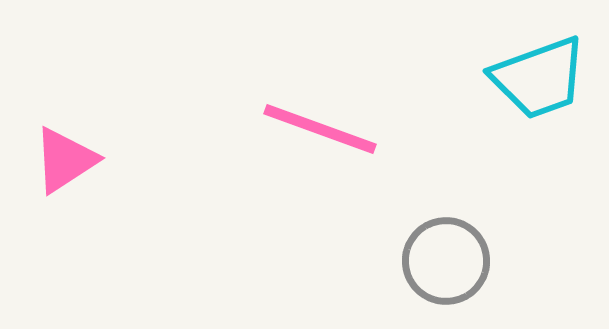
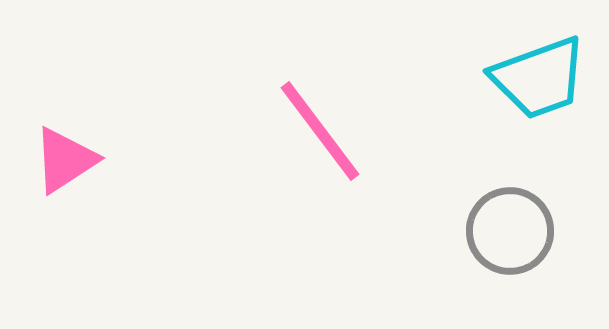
pink line: moved 2 px down; rotated 33 degrees clockwise
gray circle: moved 64 px right, 30 px up
